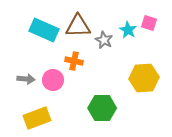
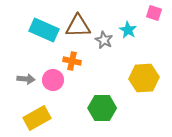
pink square: moved 5 px right, 10 px up
orange cross: moved 2 px left
yellow rectangle: rotated 8 degrees counterclockwise
